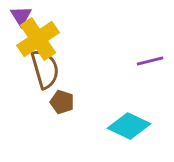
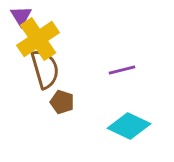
purple line: moved 28 px left, 9 px down
